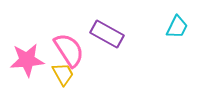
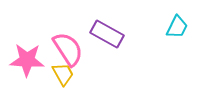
pink semicircle: moved 1 px left, 1 px up
pink star: rotated 8 degrees clockwise
